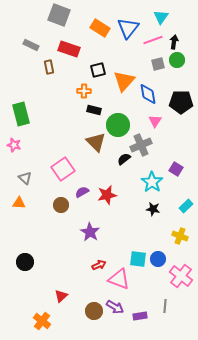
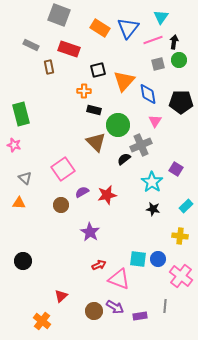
green circle at (177, 60): moved 2 px right
yellow cross at (180, 236): rotated 14 degrees counterclockwise
black circle at (25, 262): moved 2 px left, 1 px up
